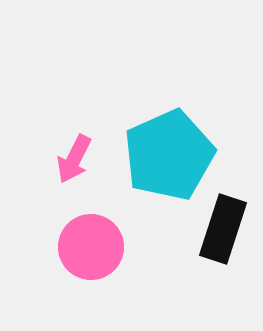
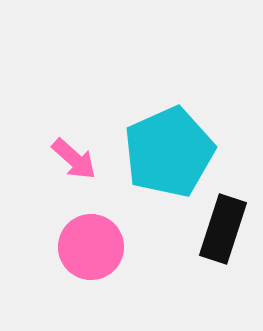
cyan pentagon: moved 3 px up
pink arrow: rotated 75 degrees counterclockwise
